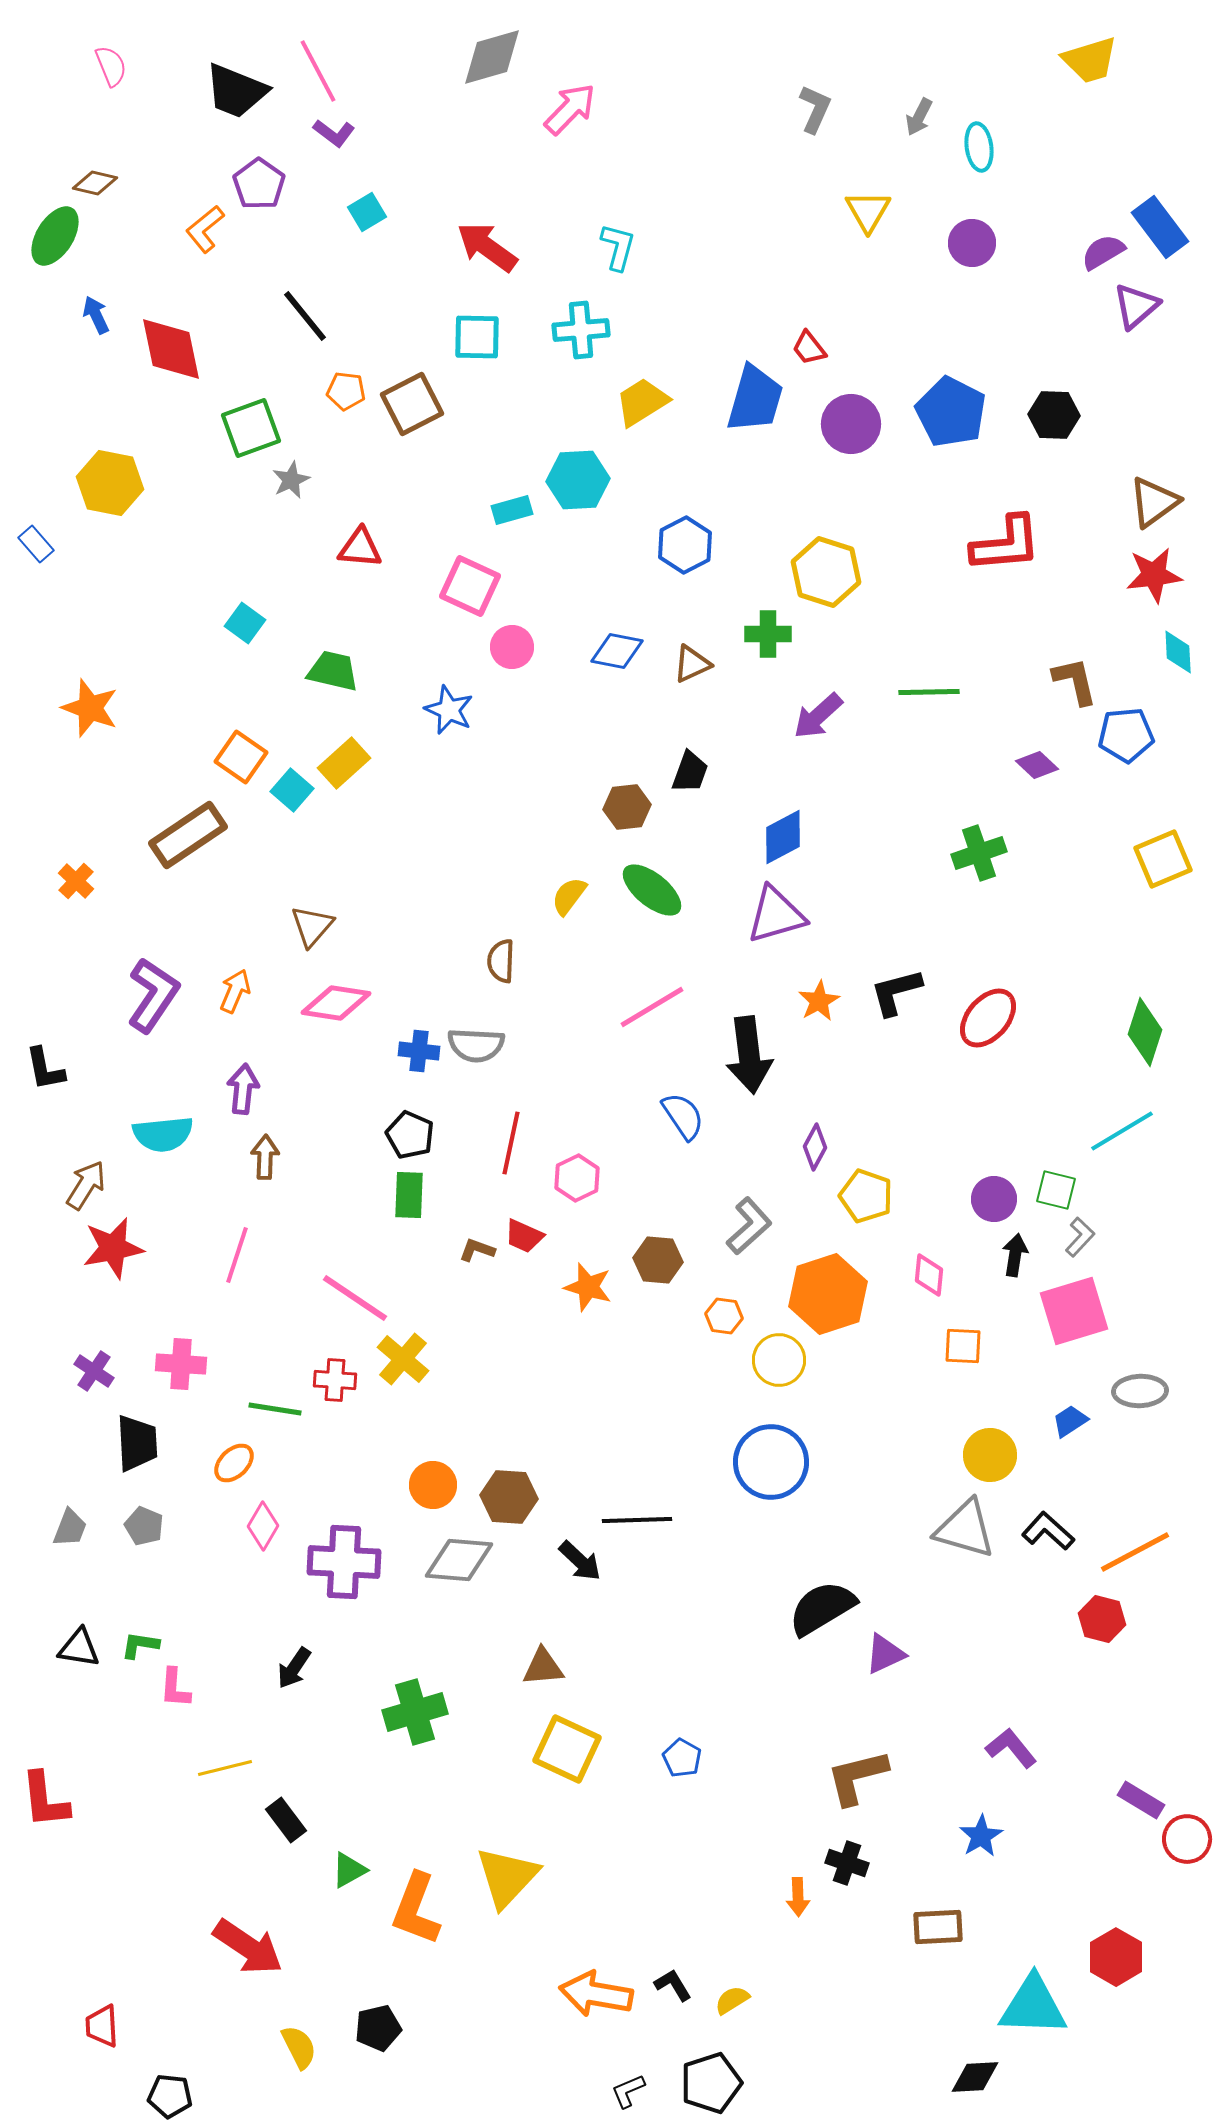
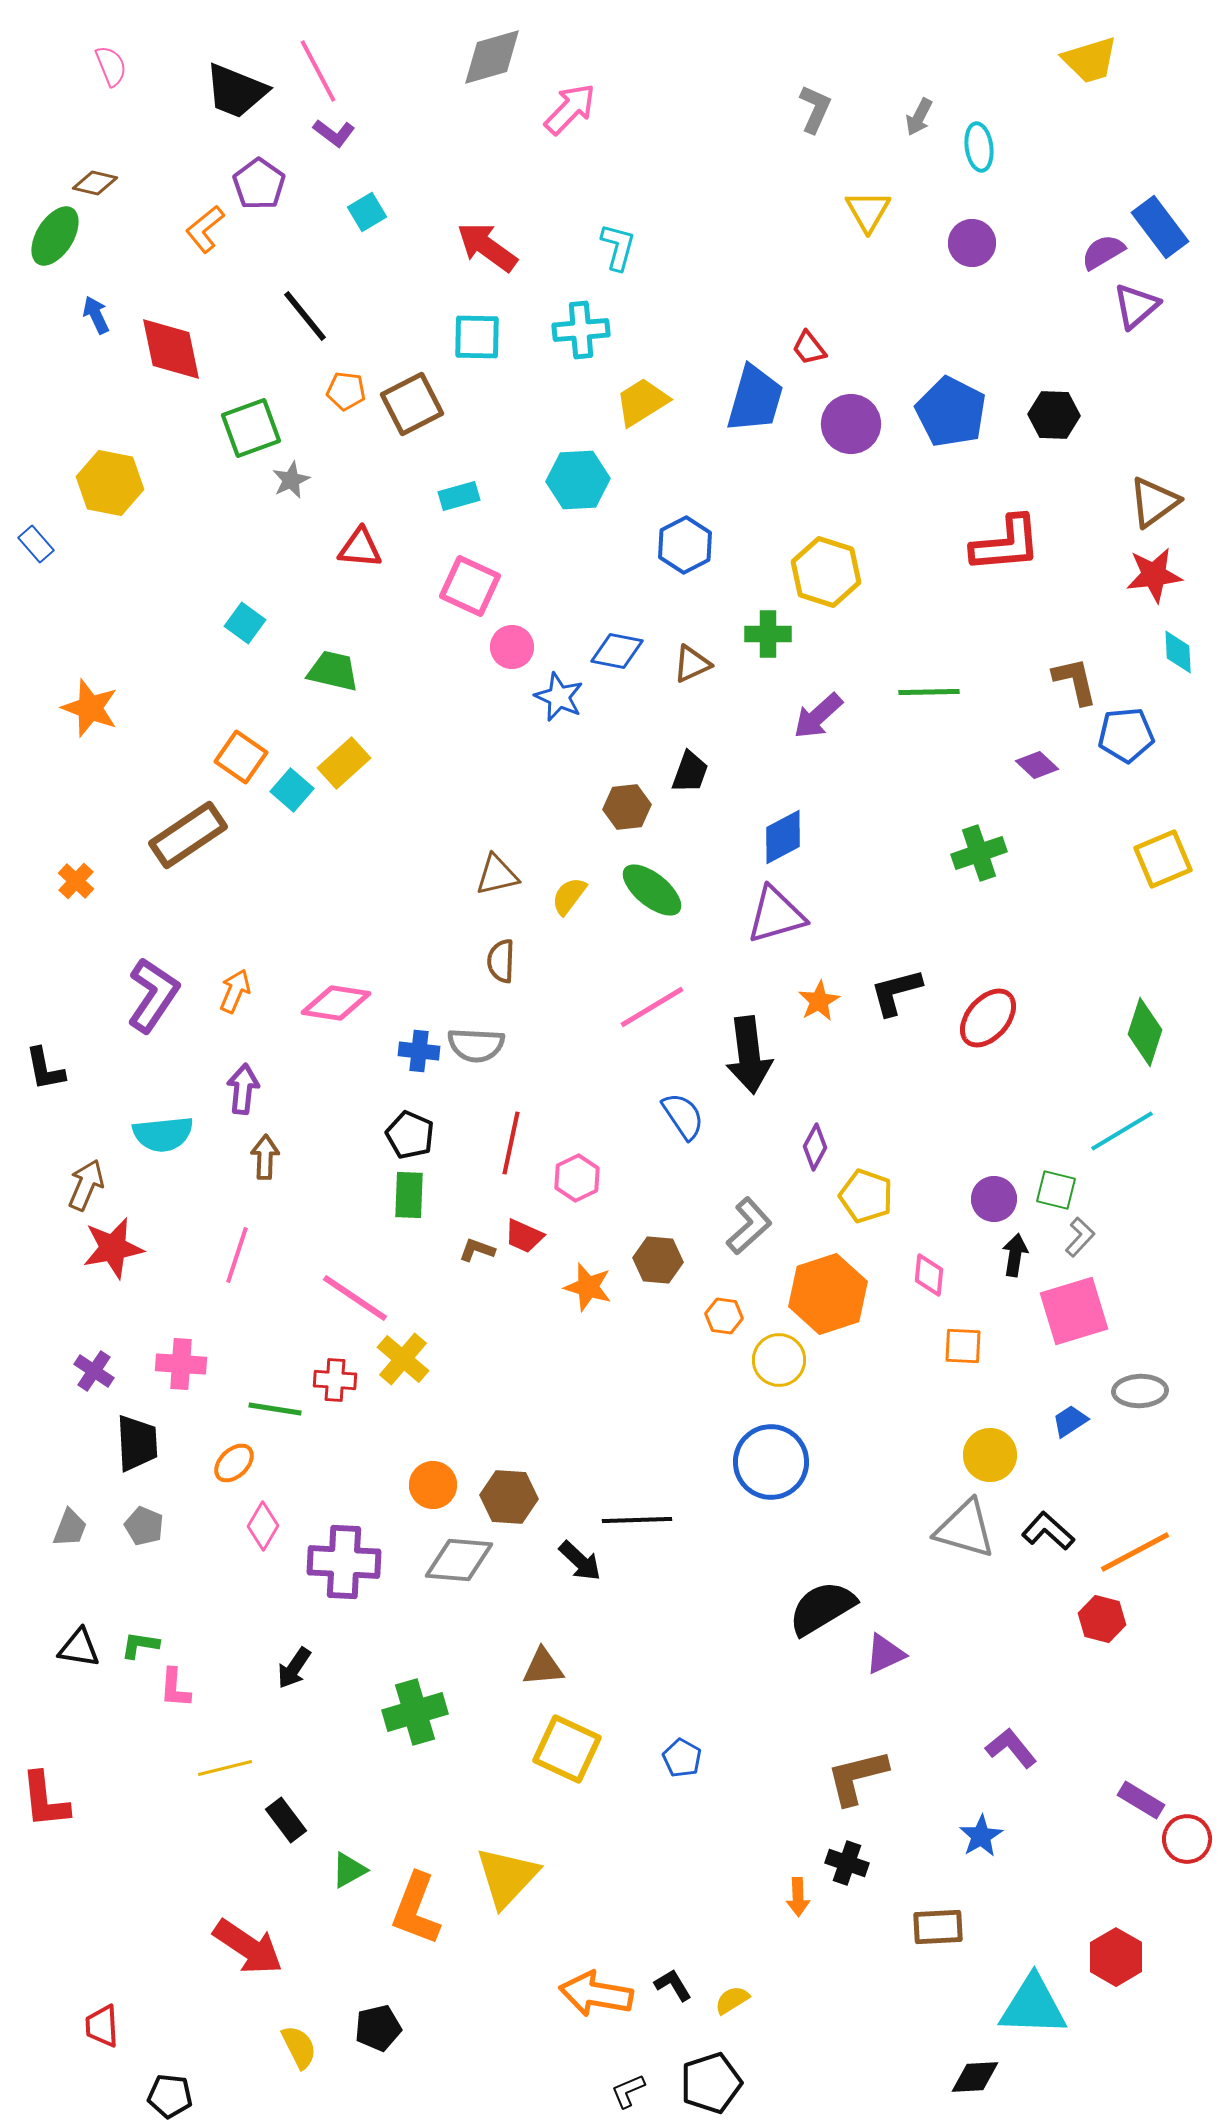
cyan rectangle at (512, 510): moved 53 px left, 14 px up
blue star at (449, 710): moved 110 px right, 13 px up
brown triangle at (312, 926): moved 185 px right, 51 px up; rotated 36 degrees clockwise
brown arrow at (86, 1185): rotated 9 degrees counterclockwise
